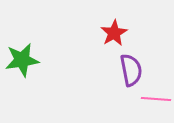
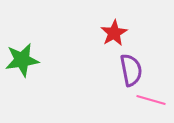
pink line: moved 5 px left, 1 px down; rotated 12 degrees clockwise
